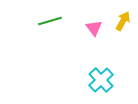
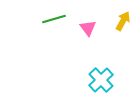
green line: moved 4 px right, 2 px up
pink triangle: moved 6 px left
